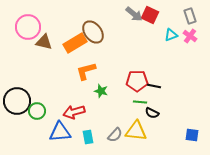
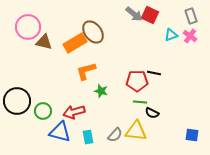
gray rectangle: moved 1 px right
black line: moved 13 px up
green circle: moved 6 px right
blue triangle: rotated 20 degrees clockwise
